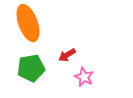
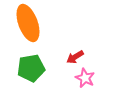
red arrow: moved 8 px right, 2 px down
pink star: moved 1 px right, 1 px down
